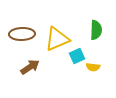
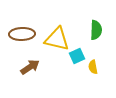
yellow triangle: rotated 36 degrees clockwise
yellow semicircle: rotated 72 degrees clockwise
